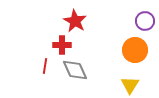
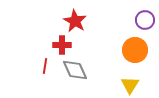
purple circle: moved 1 px up
